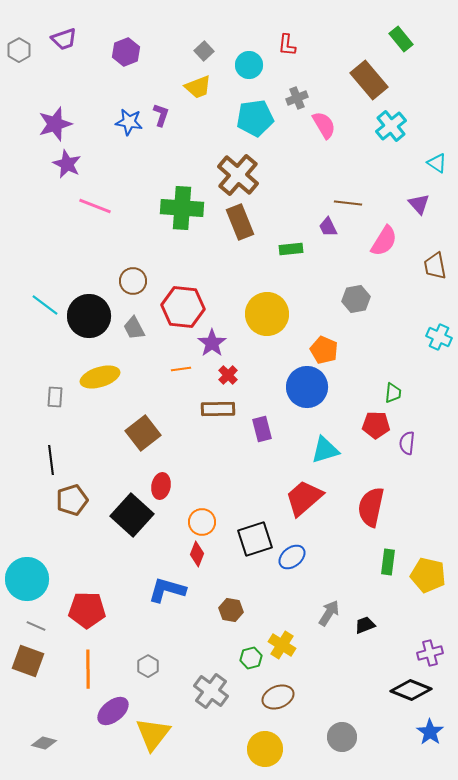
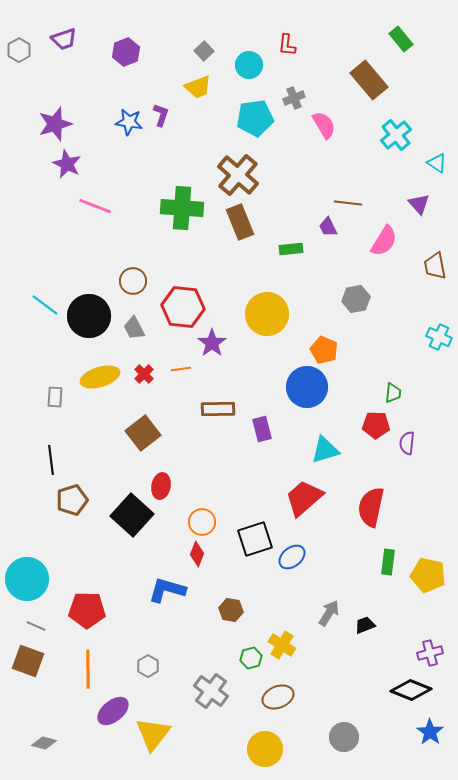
gray cross at (297, 98): moved 3 px left
cyan cross at (391, 126): moved 5 px right, 9 px down
red cross at (228, 375): moved 84 px left, 1 px up
gray circle at (342, 737): moved 2 px right
